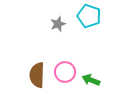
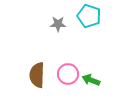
gray star: rotated 21 degrees clockwise
pink circle: moved 3 px right, 2 px down
